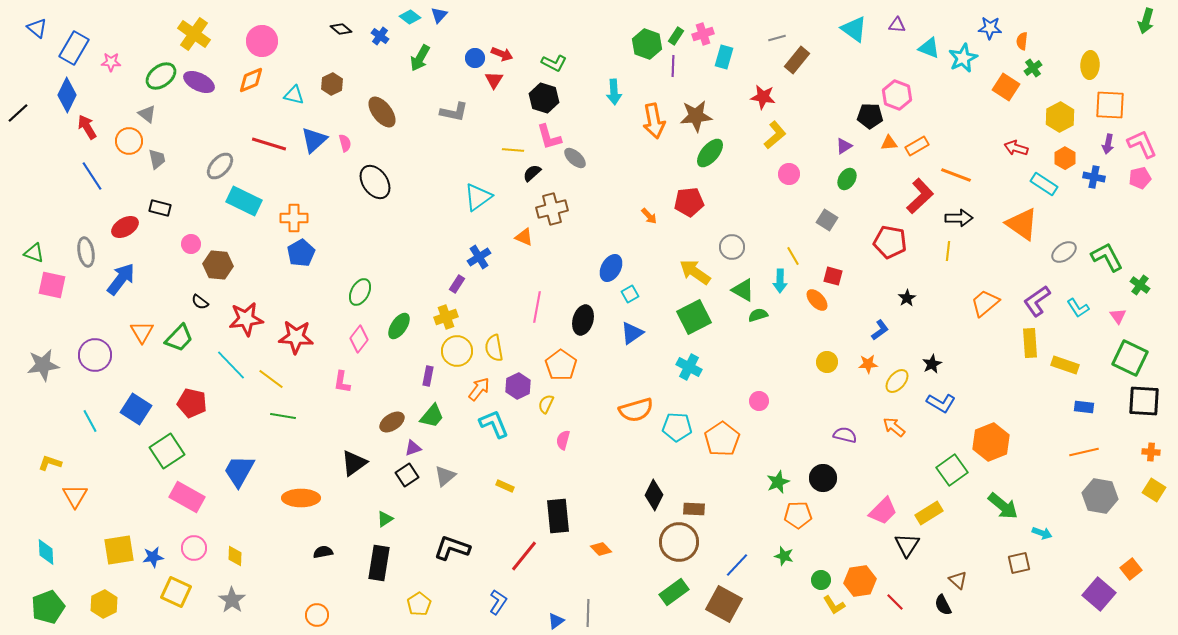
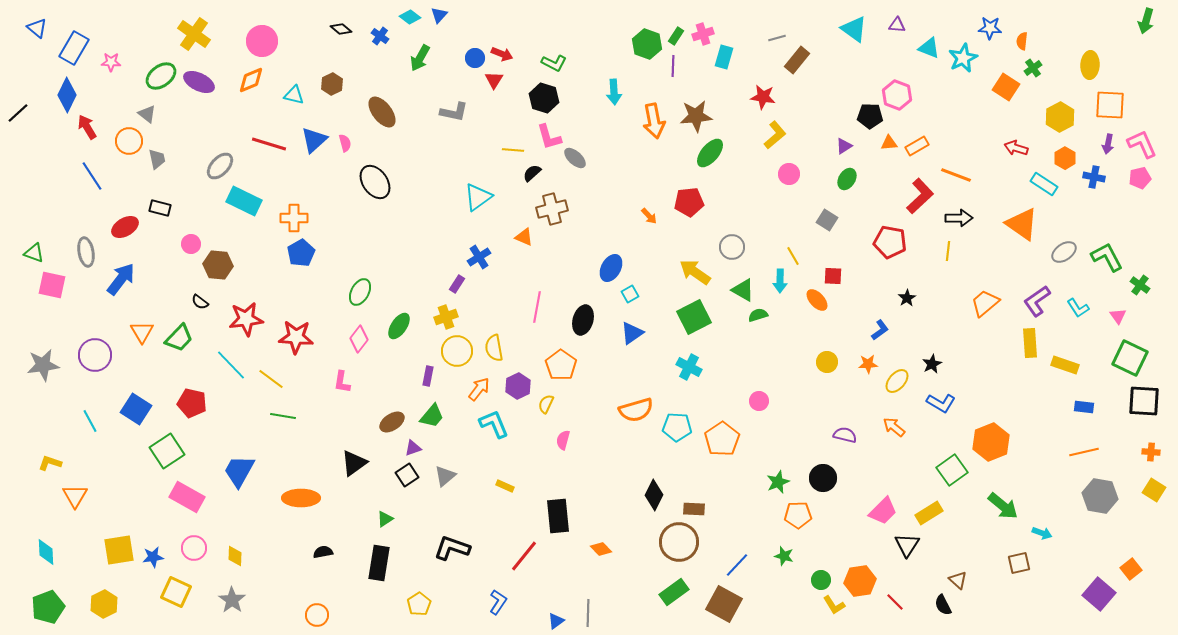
red square at (833, 276): rotated 12 degrees counterclockwise
